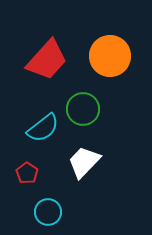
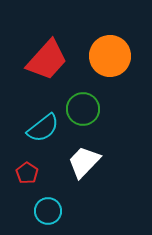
cyan circle: moved 1 px up
